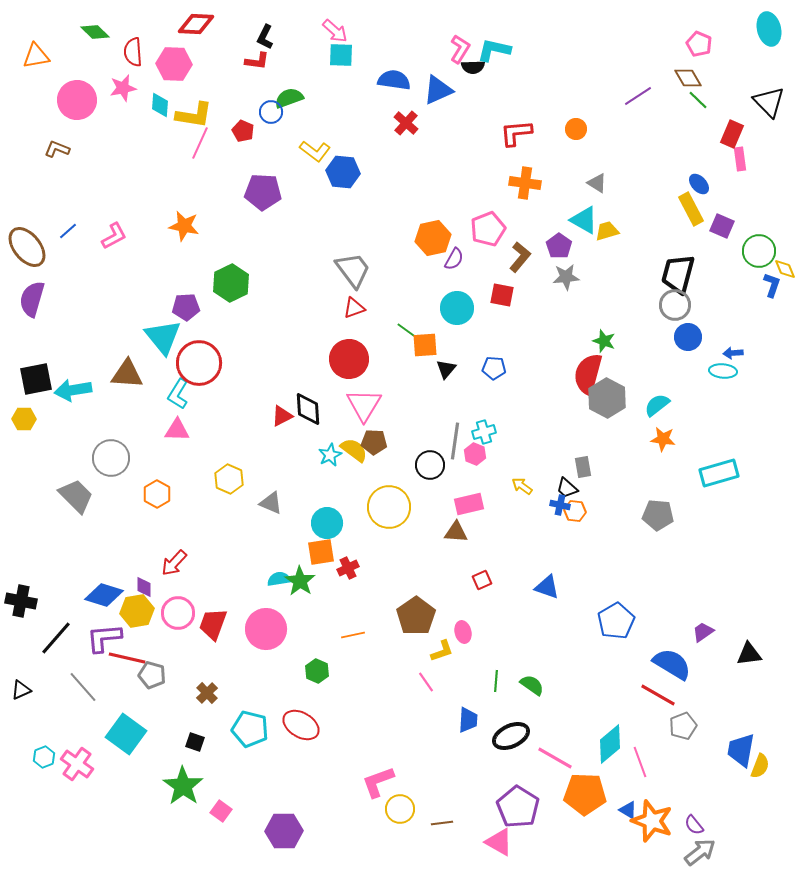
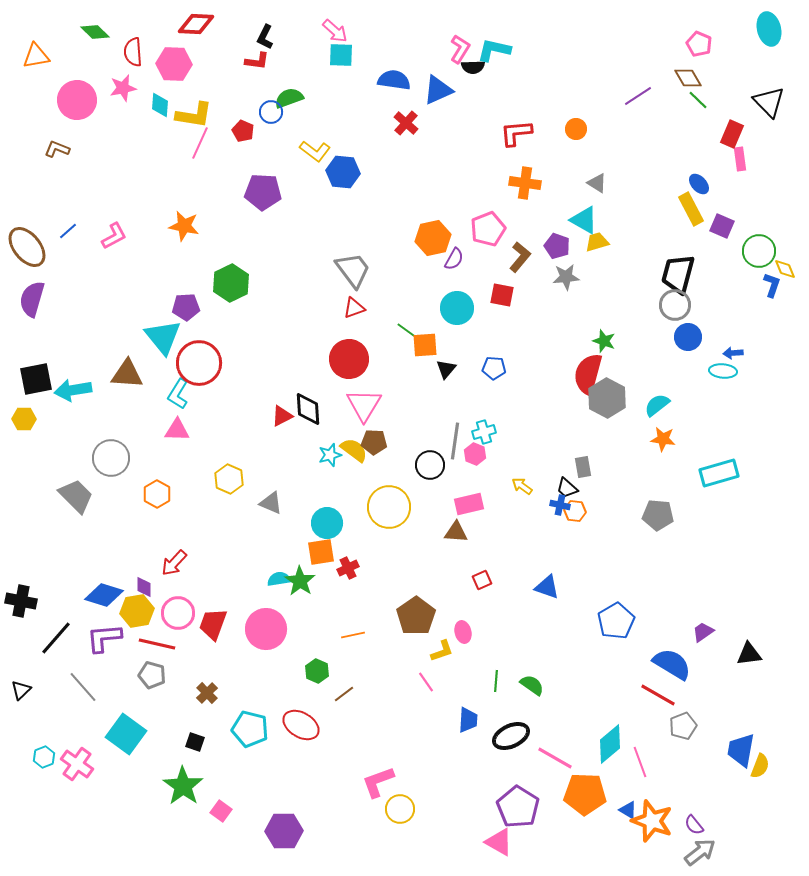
yellow trapezoid at (607, 231): moved 10 px left, 11 px down
purple pentagon at (559, 246): moved 2 px left; rotated 15 degrees counterclockwise
cyan star at (330, 455): rotated 10 degrees clockwise
red line at (127, 658): moved 30 px right, 14 px up
black triangle at (21, 690): rotated 20 degrees counterclockwise
brown line at (442, 823): moved 98 px left, 129 px up; rotated 30 degrees counterclockwise
